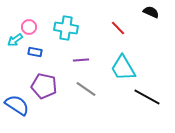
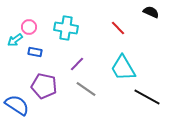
purple line: moved 4 px left, 4 px down; rotated 42 degrees counterclockwise
